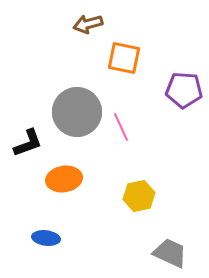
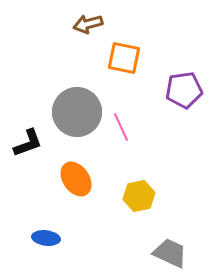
purple pentagon: rotated 12 degrees counterclockwise
orange ellipse: moved 12 px right; rotated 64 degrees clockwise
